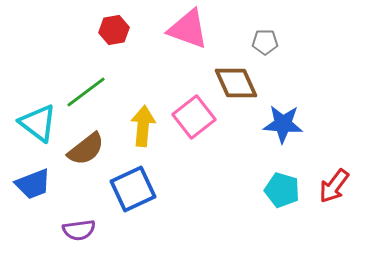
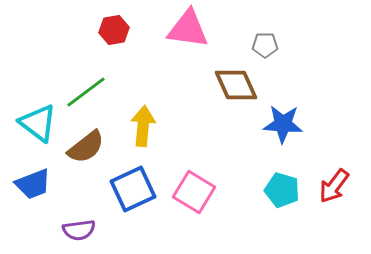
pink triangle: rotated 12 degrees counterclockwise
gray pentagon: moved 3 px down
brown diamond: moved 2 px down
pink square: moved 75 px down; rotated 21 degrees counterclockwise
brown semicircle: moved 2 px up
